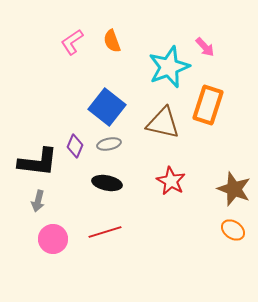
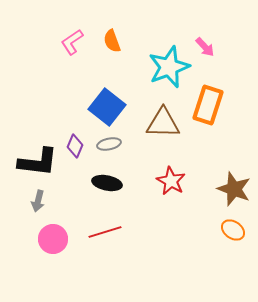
brown triangle: rotated 12 degrees counterclockwise
